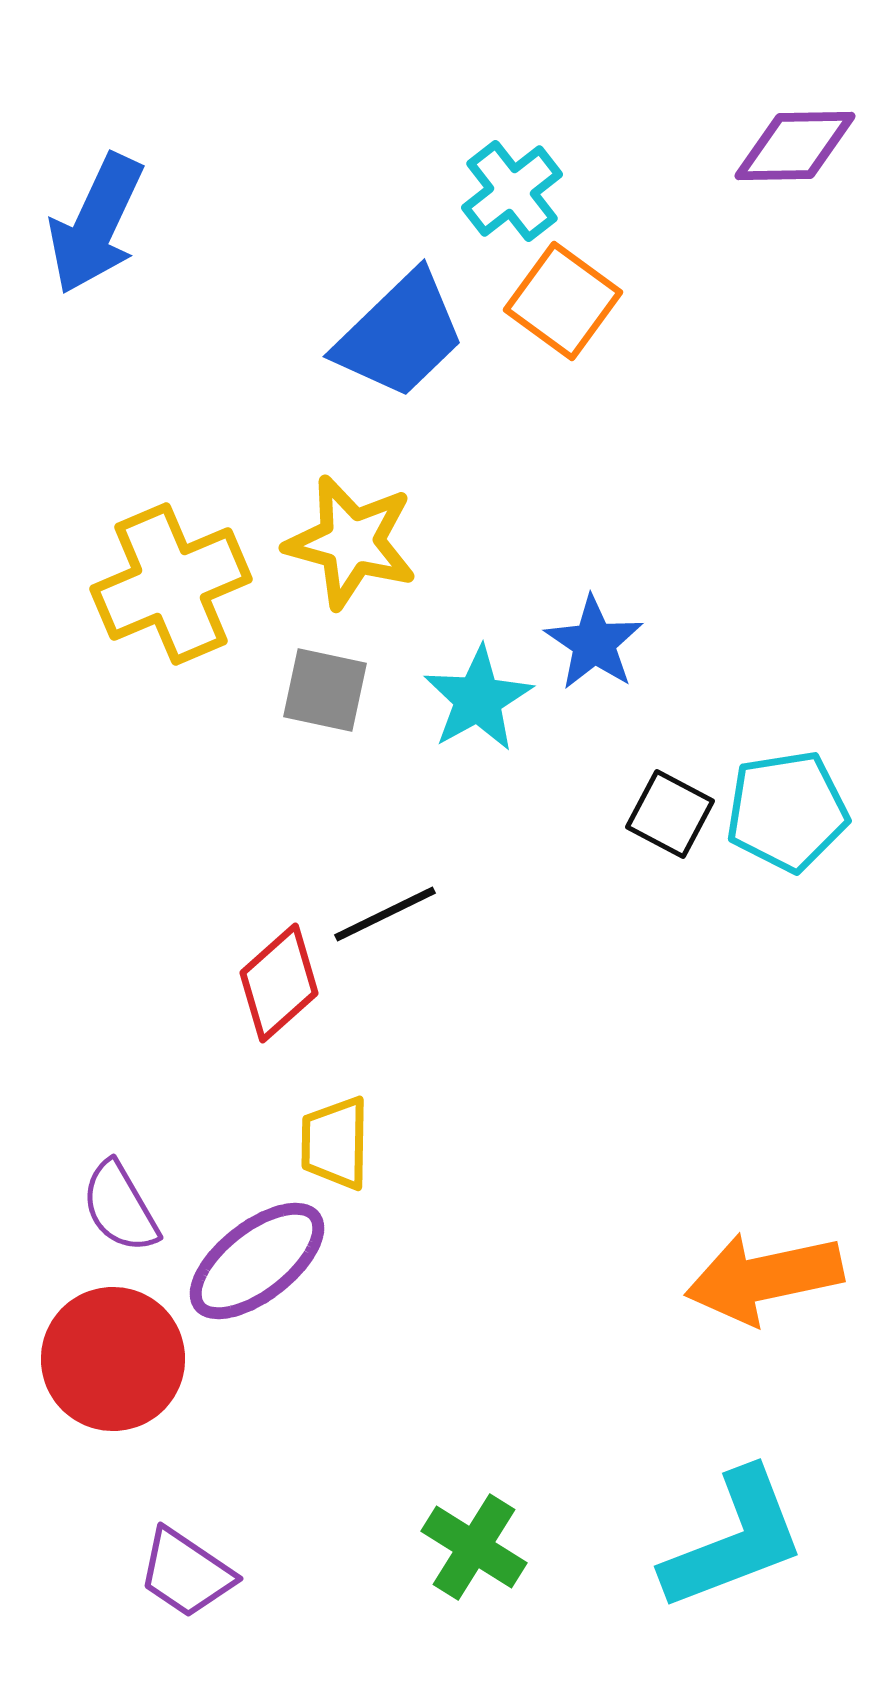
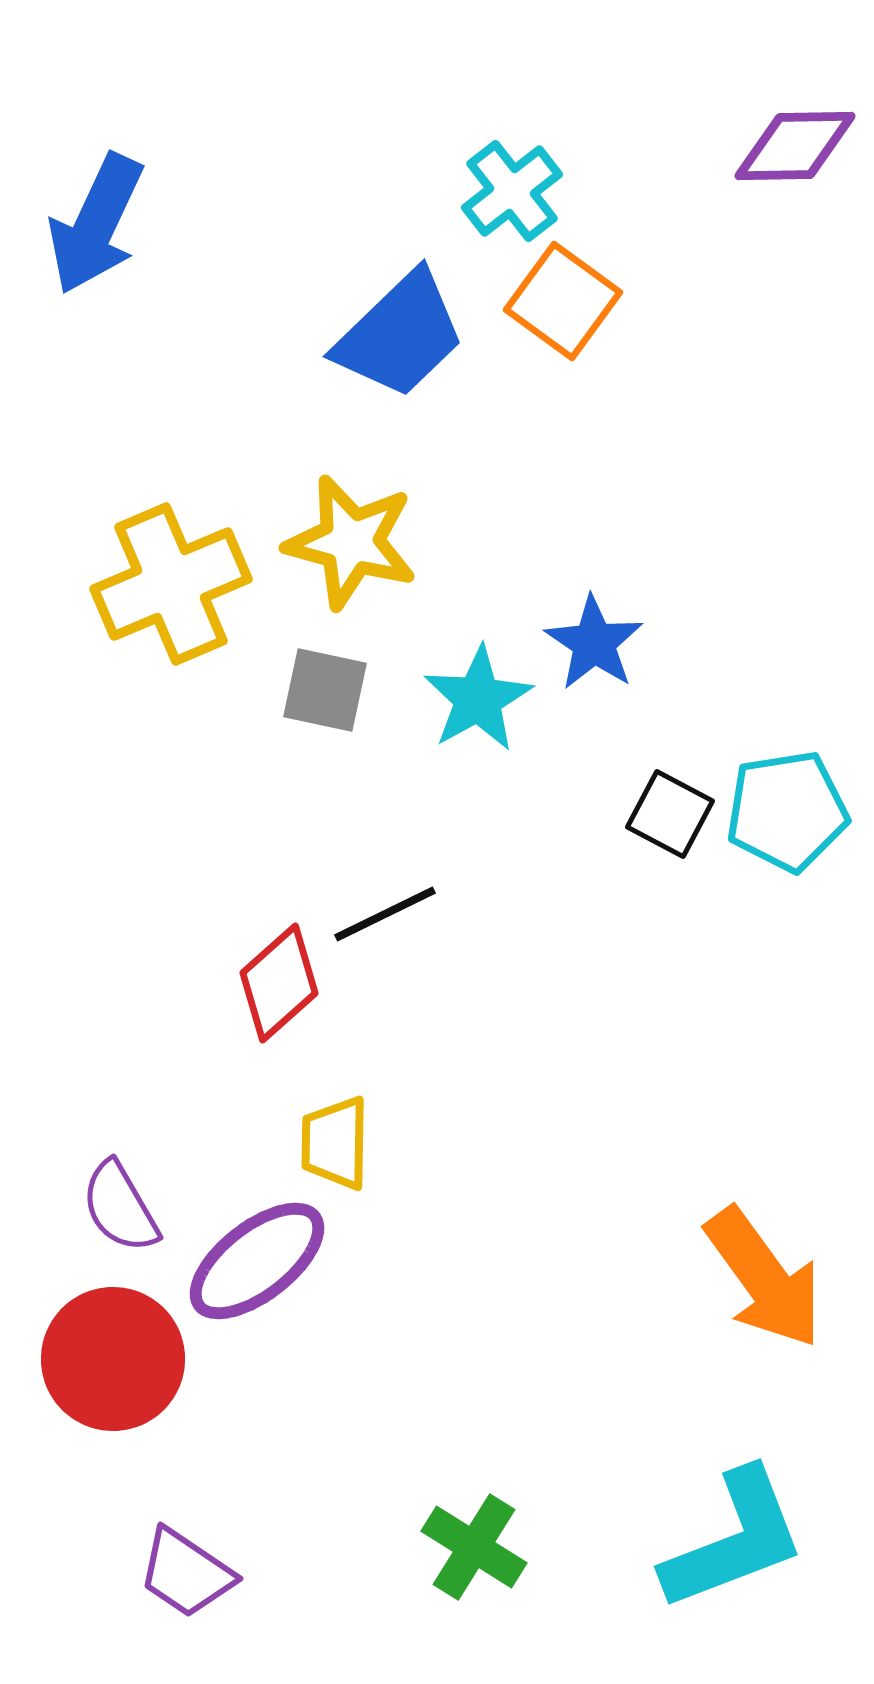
orange arrow: rotated 114 degrees counterclockwise
